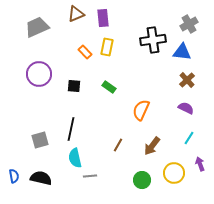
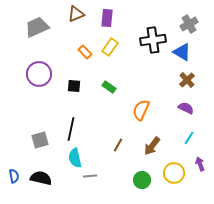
purple rectangle: moved 4 px right; rotated 12 degrees clockwise
yellow rectangle: moved 3 px right; rotated 24 degrees clockwise
blue triangle: rotated 24 degrees clockwise
